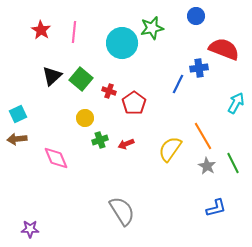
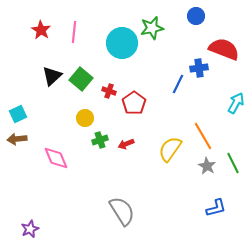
purple star: rotated 24 degrees counterclockwise
